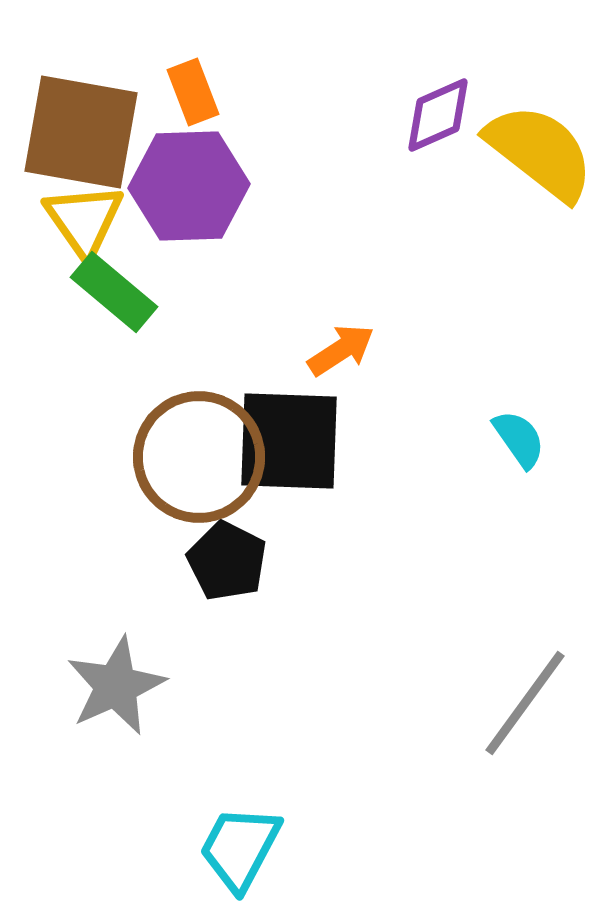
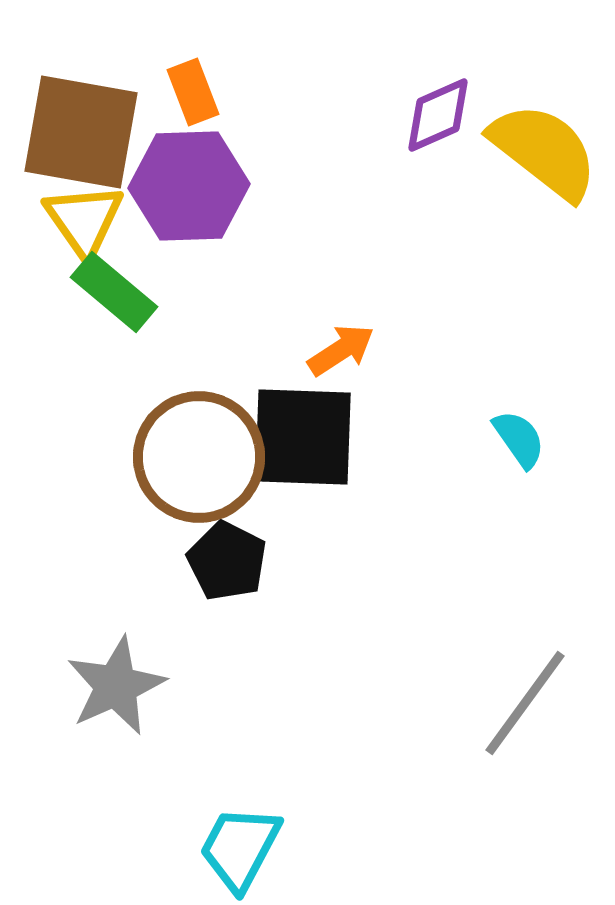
yellow semicircle: moved 4 px right, 1 px up
black square: moved 14 px right, 4 px up
